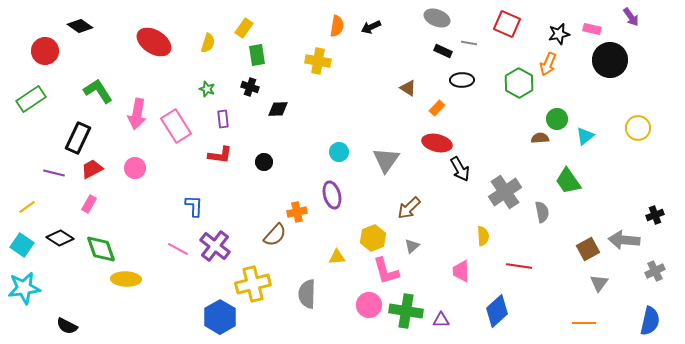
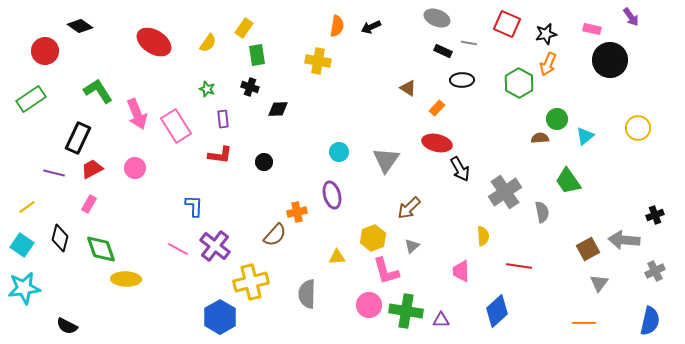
black star at (559, 34): moved 13 px left
yellow semicircle at (208, 43): rotated 18 degrees clockwise
pink arrow at (137, 114): rotated 32 degrees counterclockwise
black diamond at (60, 238): rotated 72 degrees clockwise
yellow cross at (253, 284): moved 2 px left, 2 px up
